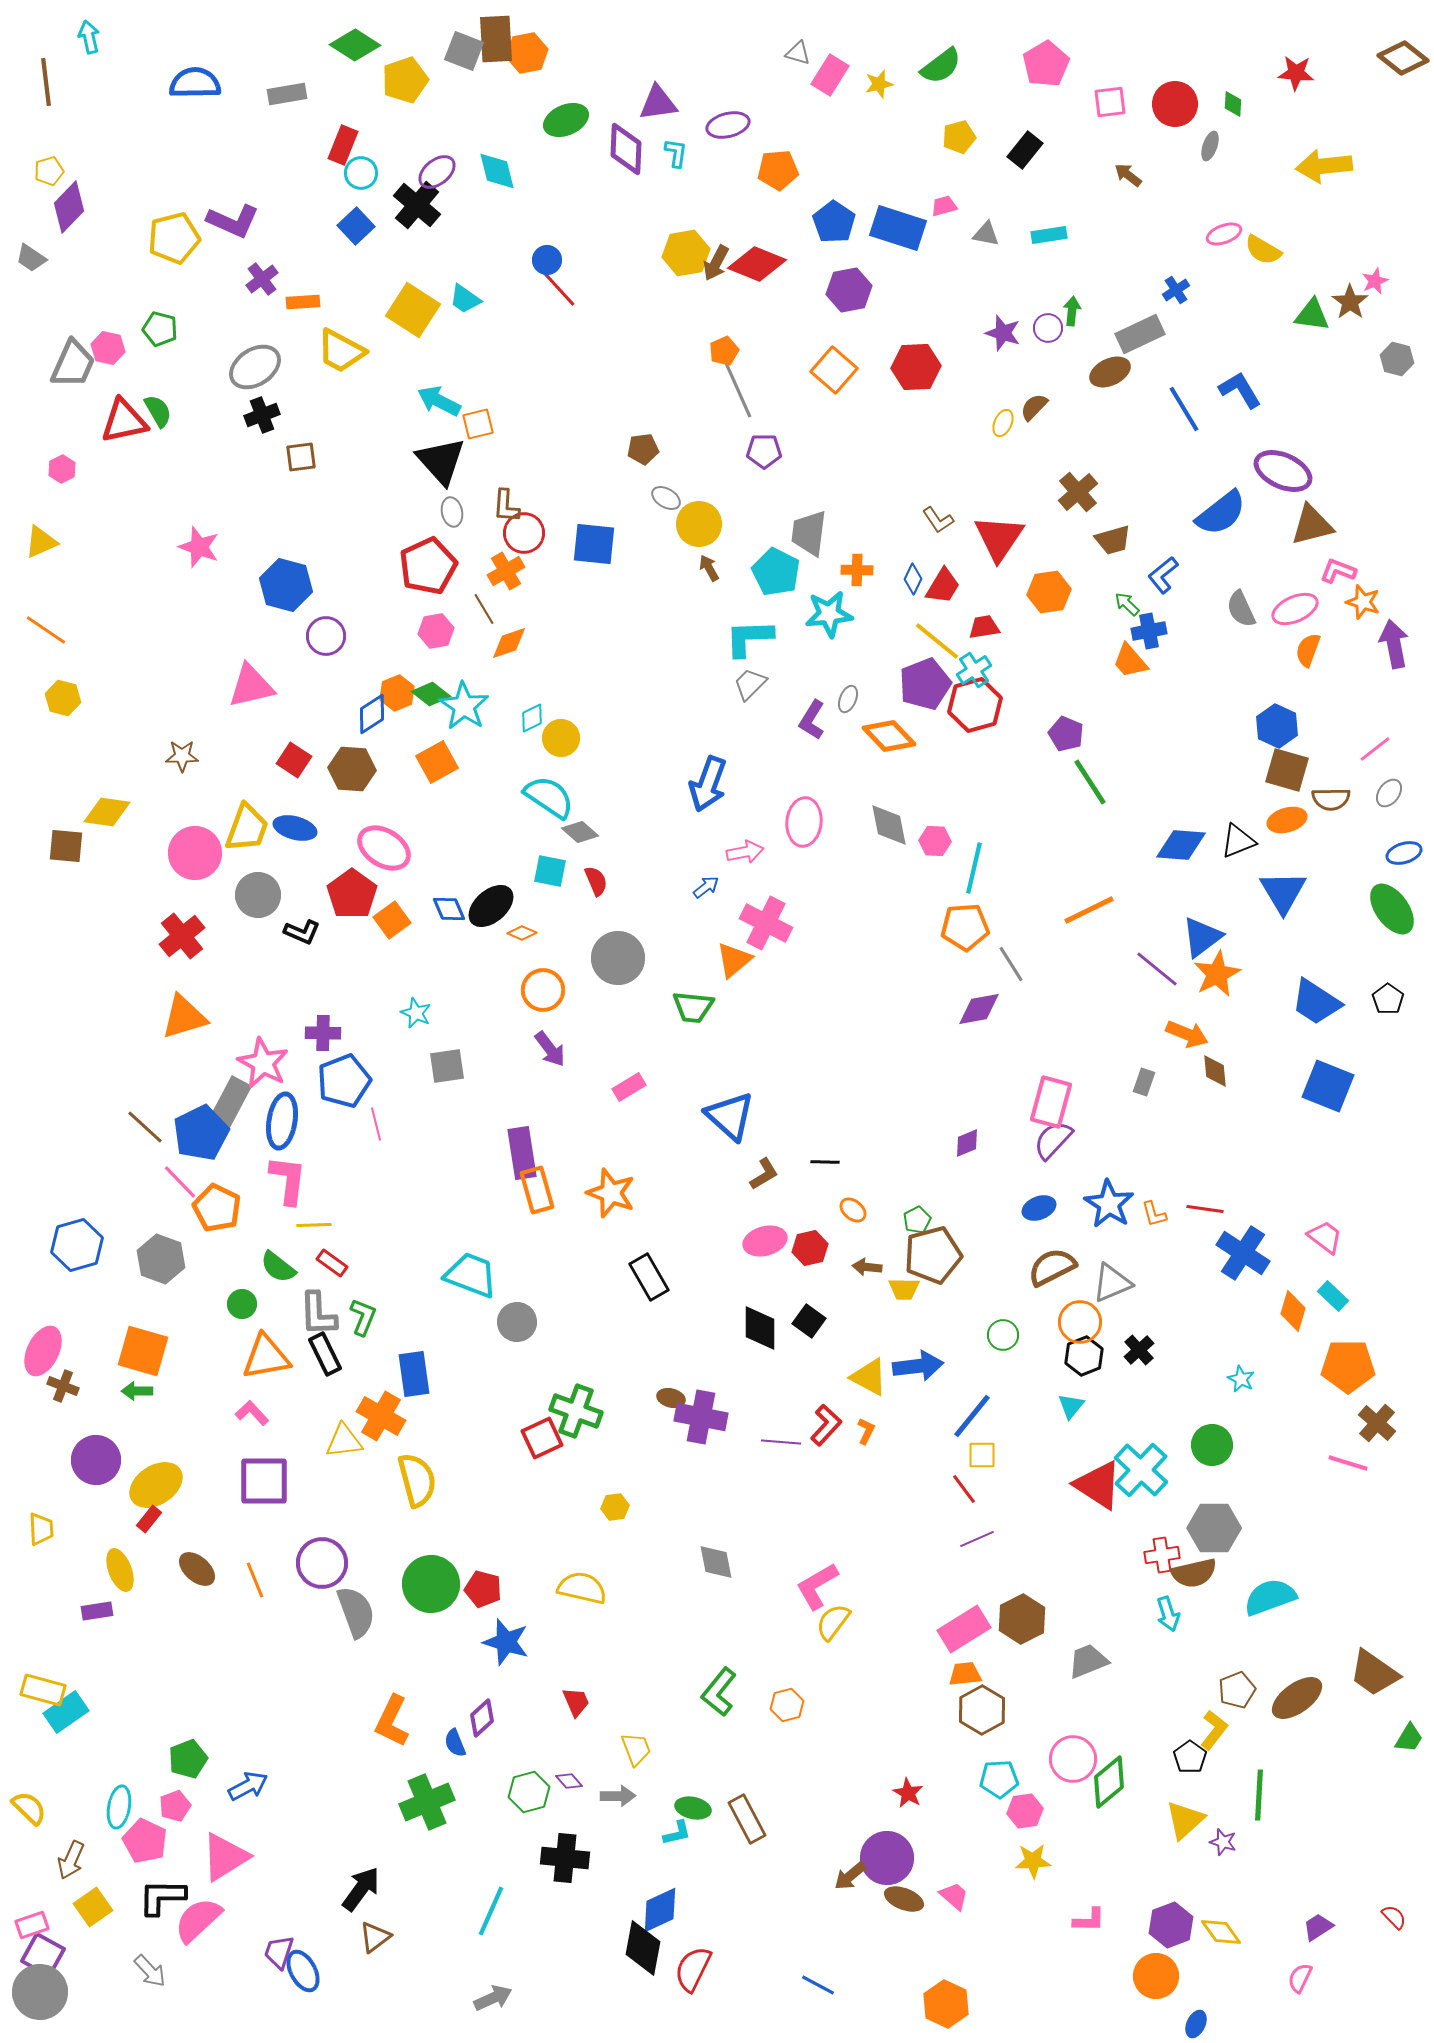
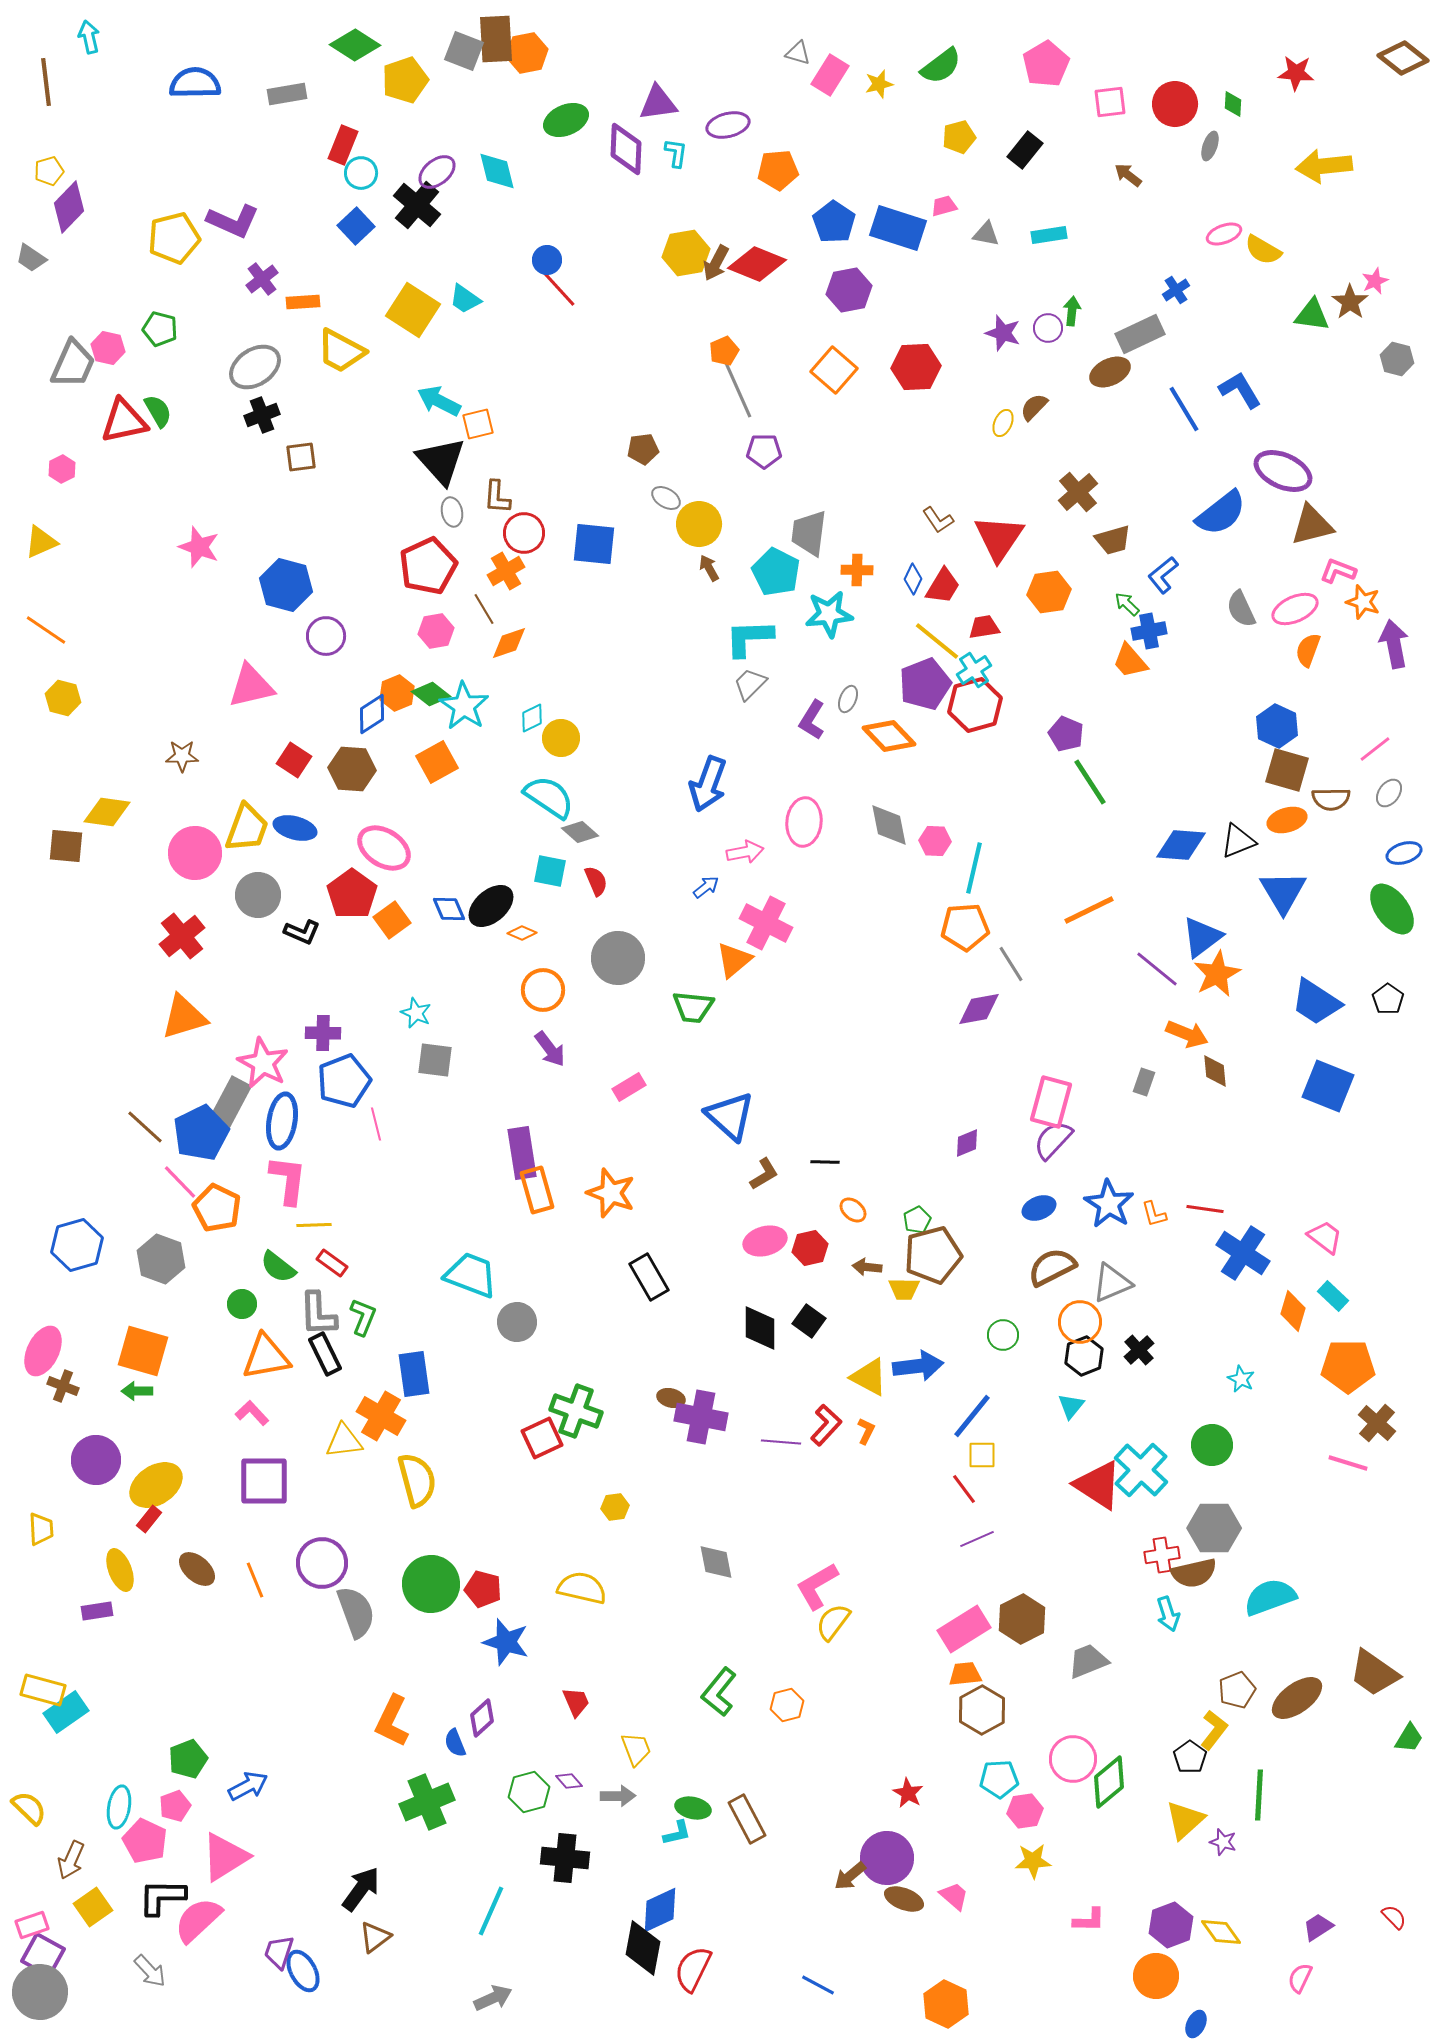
brown L-shape at (506, 506): moved 9 px left, 9 px up
gray square at (447, 1066): moved 12 px left, 6 px up; rotated 15 degrees clockwise
